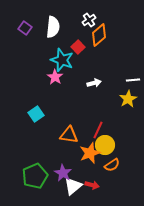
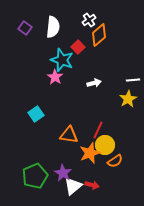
orange semicircle: moved 3 px right, 4 px up
